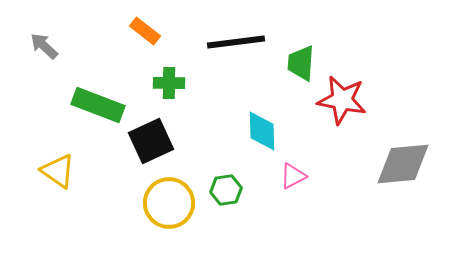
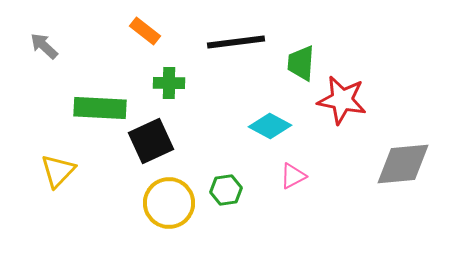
green rectangle: moved 2 px right, 3 px down; rotated 18 degrees counterclockwise
cyan diamond: moved 8 px right, 5 px up; rotated 60 degrees counterclockwise
yellow triangle: rotated 39 degrees clockwise
